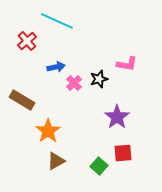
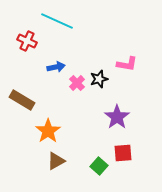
red cross: rotated 24 degrees counterclockwise
pink cross: moved 3 px right
